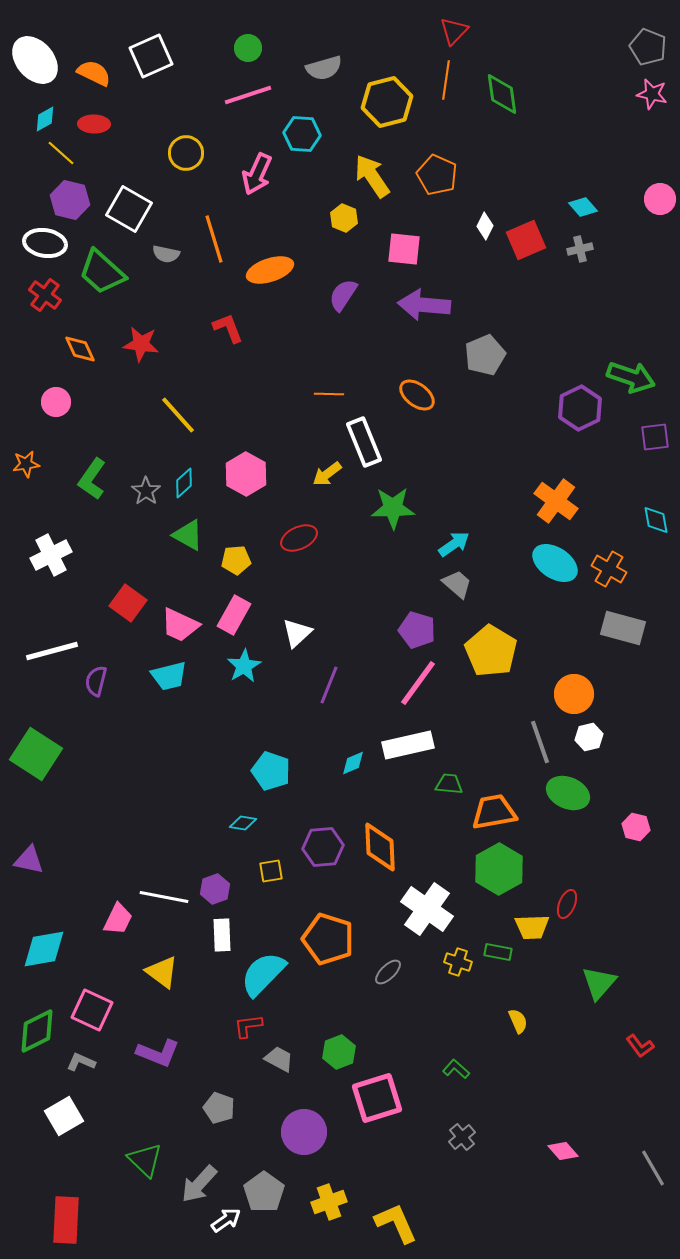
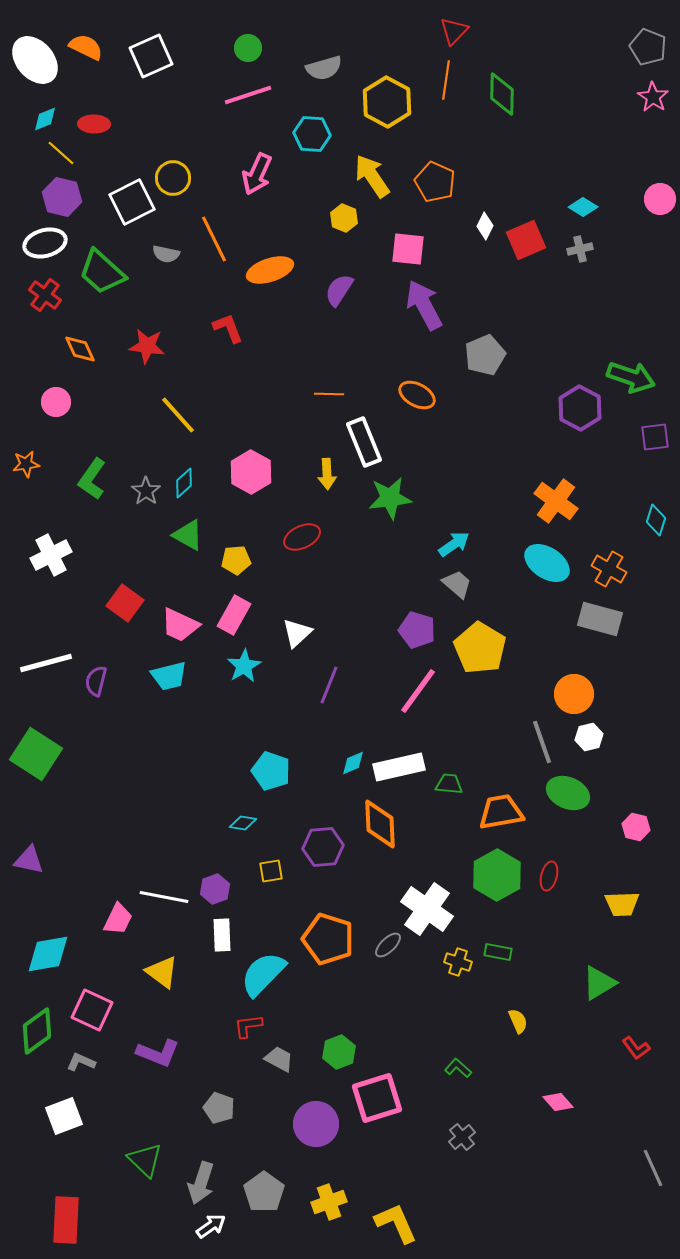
orange semicircle at (94, 73): moved 8 px left, 26 px up
green diamond at (502, 94): rotated 9 degrees clockwise
pink star at (652, 94): moved 1 px right, 3 px down; rotated 20 degrees clockwise
yellow hexagon at (387, 102): rotated 18 degrees counterclockwise
cyan diamond at (45, 119): rotated 8 degrees clockwise
cyan hexagon at (302, 134): moved 10 px right
yellow circle at (186, 153): moved 13 px left, 25 px down
orange pentagon at (437, 175): moved 2 px left, 7 px down
purple hexagon at (70, 200): moved 8 px left, 3 px up
cyan diamond at (583, 207): rotated 16 degrees counterclockwise
white square at (129, 209): moved 3 px right, 7 px up; rotated 33 degrees clockwise
orange line at (214, 239): rotated 9 degrees counterclockwise
white ellipse at (45, 243): rotated 24 degrees counterclockwise
pink square at (404, 249): moved 4 px right
purple semicircle at (343, 295): moved 4 px left, 5 px up
purple arrow at (424, 305): rotated 57 degrees clockwise
red star at (141, 344): moved 6 px right, 2 px down
orange ellipse at (417, 395): rotated 9 degrees counterclockwise
purple hexagon at (580, 408): rotated 6 degrees counterclockwise
pink hexagon at (246, 474): moved 5 px right, 2 px up
yellow arrow at (327, 474): rotated 56 degrees counterclockwise
green star at (393, 508): moved 3 px left, 10 px up; rotated 6 degrees counterclockwise
cyan diamond at (656, 520): rotated 28 degrees clockwise
red ellipse at (299, 538): moved 3 px right, 1 px up
cyan ellipse at (555, 563): moved 8 px left
red square at (128, 603): moved 3 px left
gray rectangle at (623, 628): moved 23 px left, 9 px up
white line at (52, 651): moved 6 px left, 12 px down
yellow pentagon at (491, 651): moved 11 px left, 3 px up
pink line at (418, 683): moved 8 px down
gray line at (540, 742): moved 2 px right
white rectangle at (408, 745): moved 9 px left, 22 px down
orange trapezoid at (494, 812): moved 7 px right
orange diamond at (380, 847): moved 23 px up
green hexagon at (499, 869): moved 2 px left, 6 px down
red ellipse at (567, 904): moved 18 px left, 28 px up; rotated 8 degrees counterclockwise
yellow trapezoid at (532, 927): moved 90 px right, 23 px up
cyan diamond at (44, 949): moved 4 px right, 5 px down
gray ellipse at (388, 972): moved 27 px up
green triangle at (599, 983): rotated 18 degrees clockwise
green diamond at (37, 1031): rotated 9 degrees counterclockwise
red L-shape at (640, 1046): moved 4 px left, 2 px down
green L-shape at (456, 1069): moved 2 px right, 1 px up
white square at (64, 1116): rotated 9 degrees clockwise
purple circle at (304, 1132): moved 12 px right, 8 px up
pink diamond at (563, 1151): moved 5 px left, 49 px up
gray line at (653, 1168): rotated 6 degrees clockwise
gray arrow at (199, 1184): moved 2 px right, 1 px up; rotated 24 degrees counterclockwise
white arrow at (226, 1220): moved 15 px left, 6 px down
